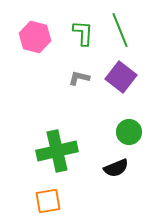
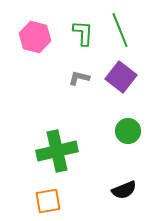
green circle: moved 1 px left, 1 px up
black semicircle: moved 8 px right, 22 px down
